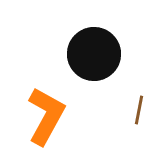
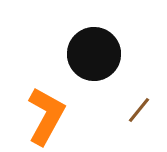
brown line: rotated 28 degrees clockwise
